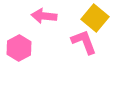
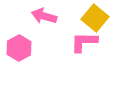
pink arrow: rotated 10 degrees clockwise
pink L-shape: rotated 68 degrees counterclockwise
